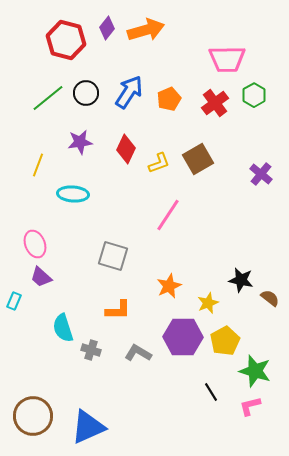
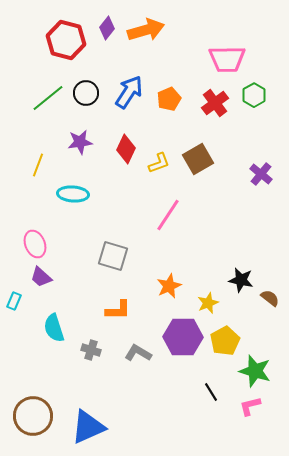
cyan semicircle: moved 9 px left
